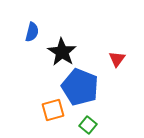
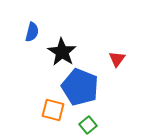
orange square: rotated 30 degrees clockwise
green square: rotated 12 degrees clockwise
